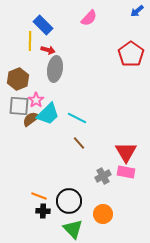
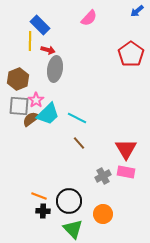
blue rectangle: moved 3 px left
red triangle: moved 3 px up
